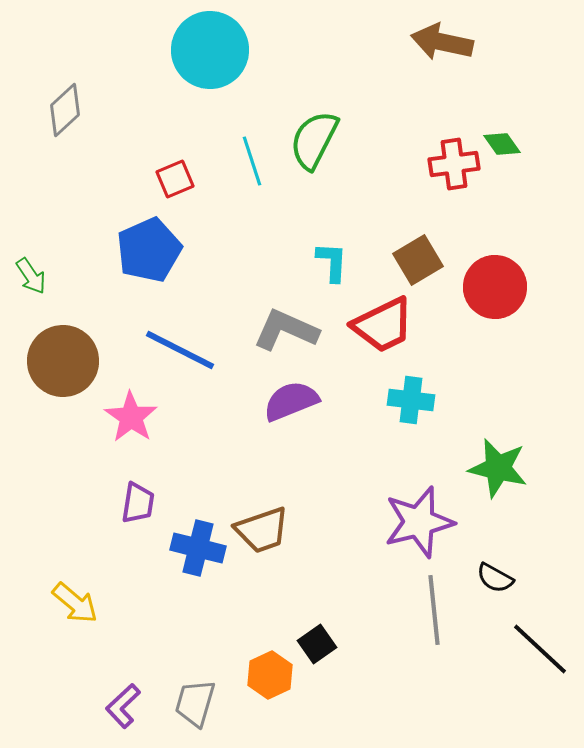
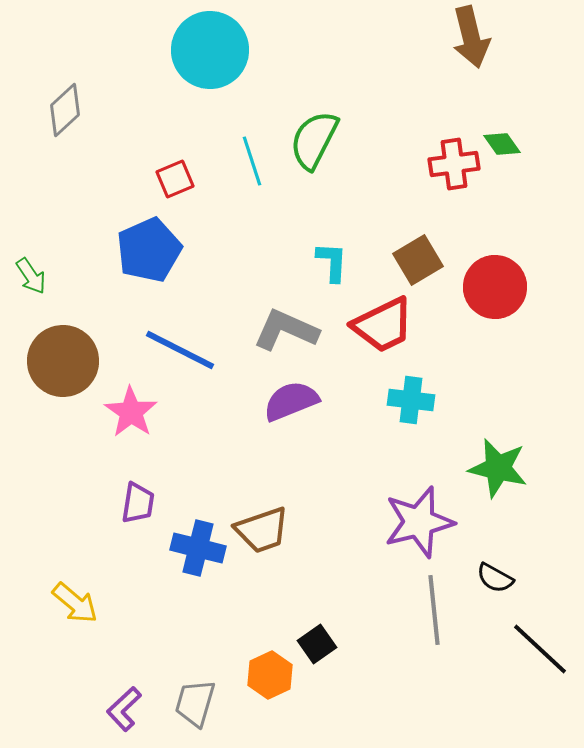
brown arrow: moved 29 px right, 5 px up; rotated 116 degrees counterclockwise
pink star: moved 5 px up
purple L-shape: moved 1 px right, 3 px down
